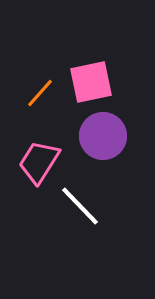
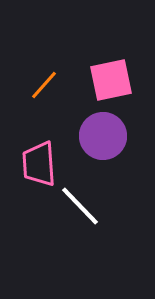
pink square: moved 20 px right, 2 px up
orange line: moved 4 px right, 8 px up
pink trapezoid: moved 2 px down; rotated 36 degrees counterclockwise
